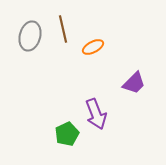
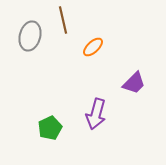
brown line: moved 9 px up
orange ellipse: rotated 15 degrees counterclockwise
purple arrow: rotated 36 degrees clockwise
green pentagon: moved 17 px left, 6 px up
